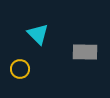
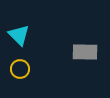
cyan triangle: moved 19 px left, 1 px down
